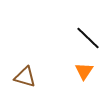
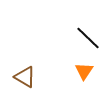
brown triangle: rotated 15 degrees clockwise
